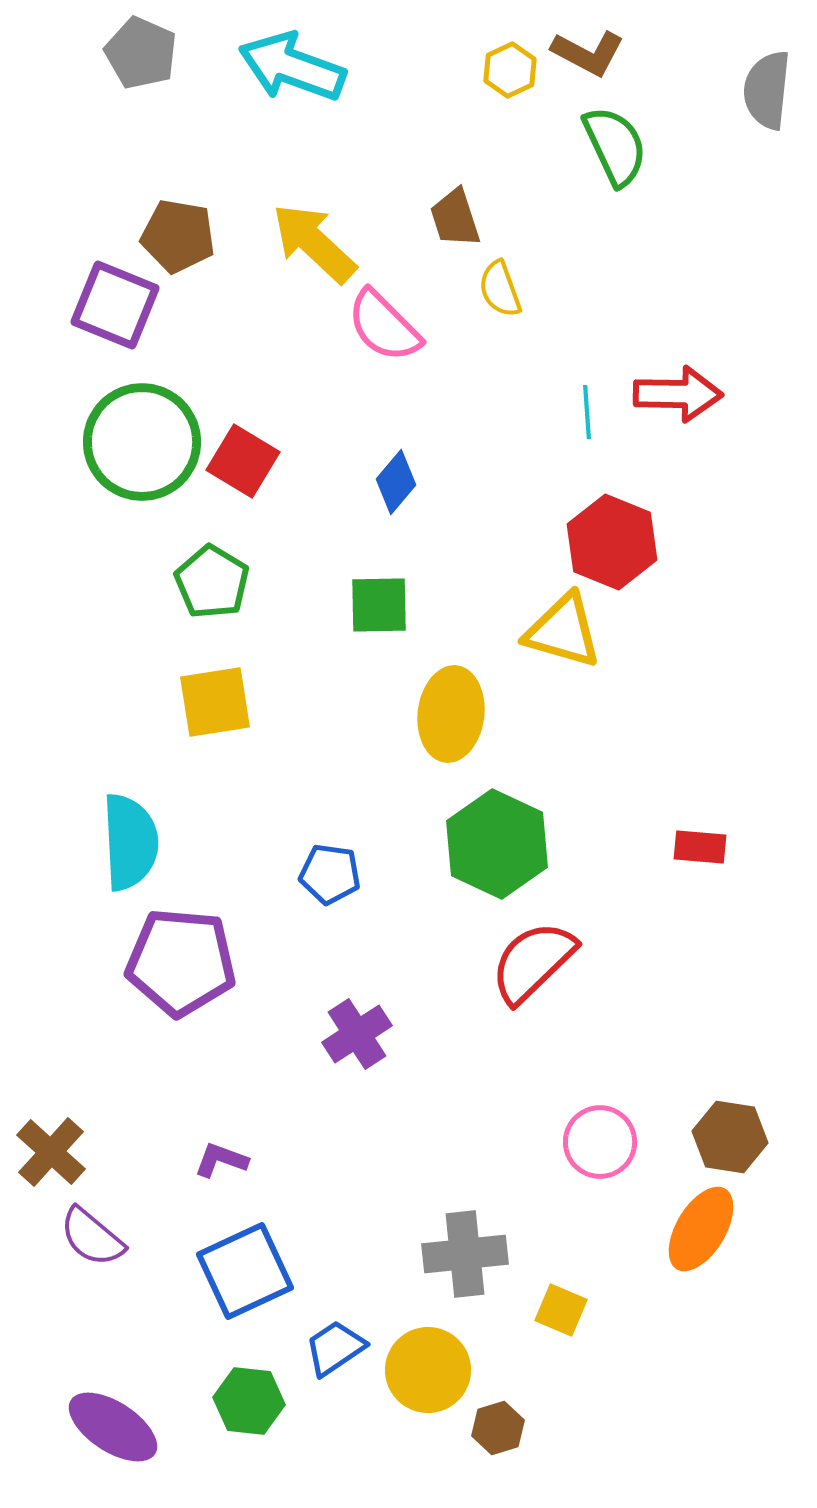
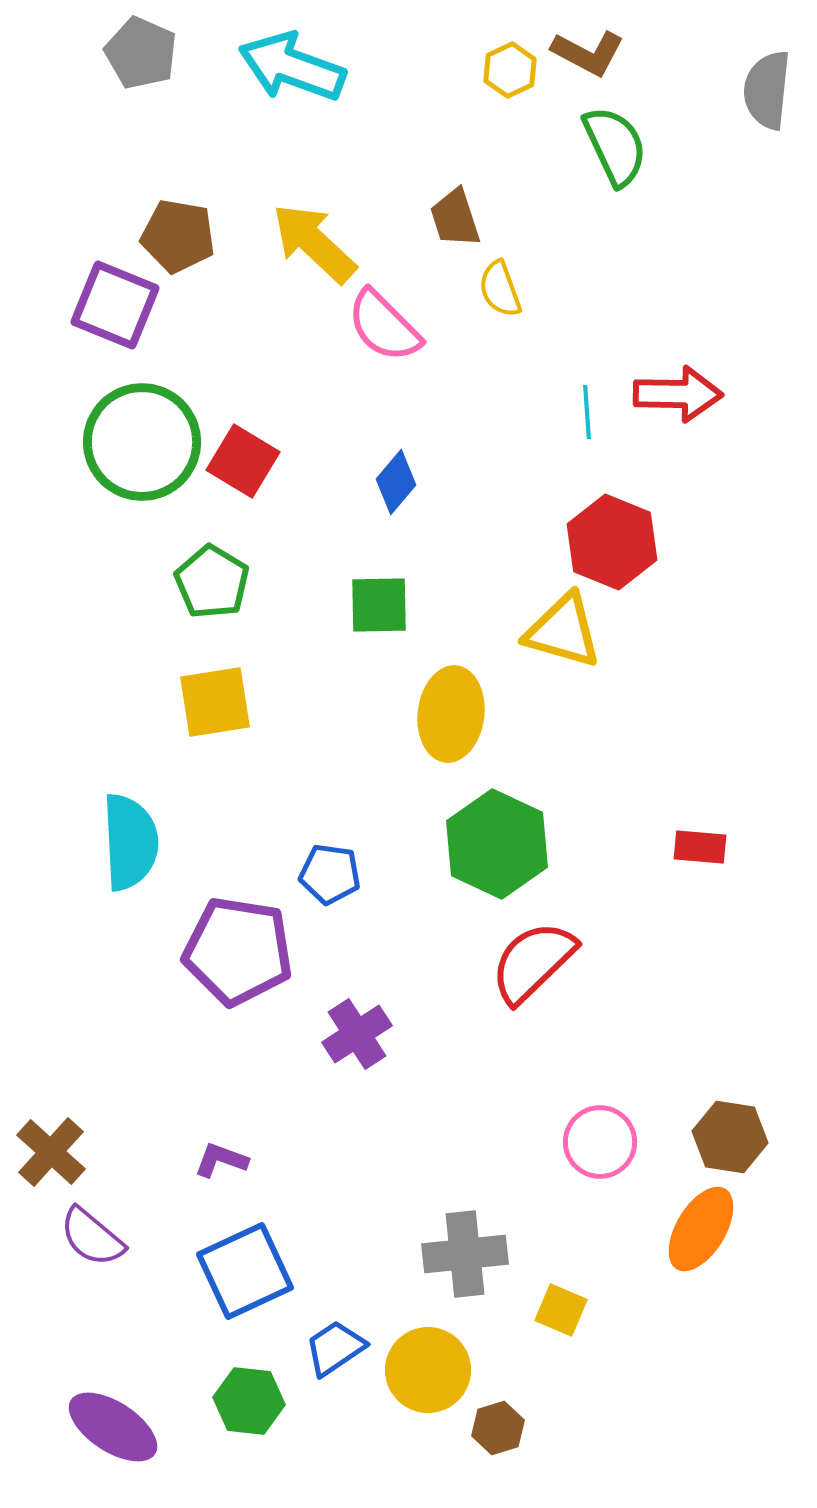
purple pentagon at (181, 962): moved 57 px right, 11 px up; rotated 4 degrees clockwise
